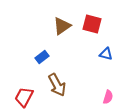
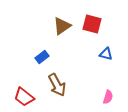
red trapezoid: rotated 80 degrees counterclockwise
